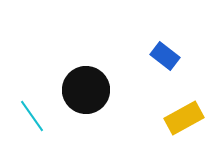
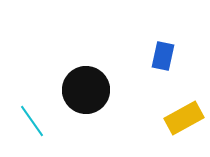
blue rectangle: moved 2 px left; rotated 64 degrees clockwise
cyan line: moved 5 px down
